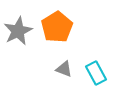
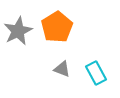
gray triangle: moved 2 px left
